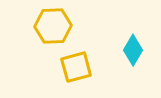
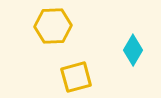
yellow square: moved 10 px down
